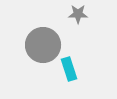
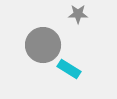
cyan rectangle: rotated 40 degrees counterclockwise
